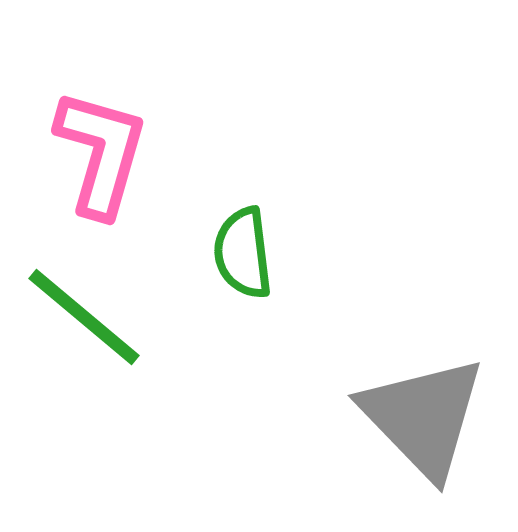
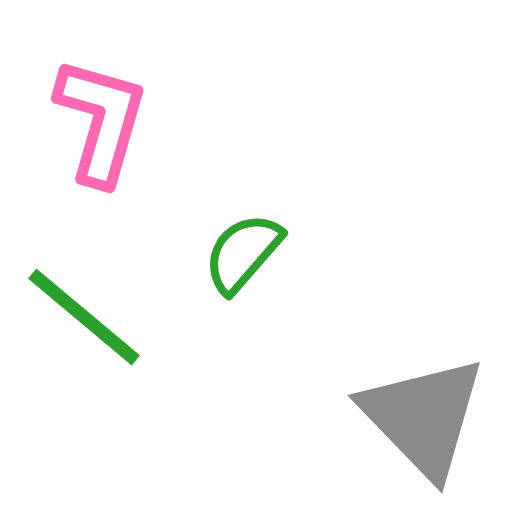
pink L-shape: moved 32 px up
green semicircle: rotated 48 degrees clockwise
